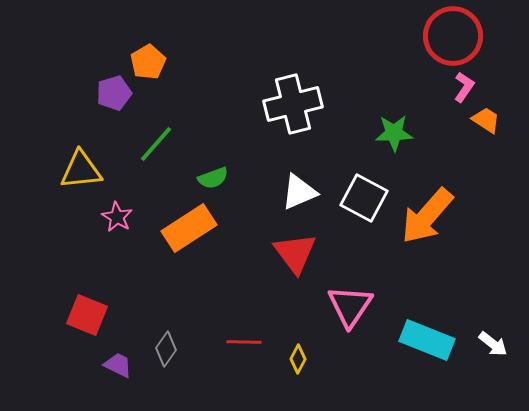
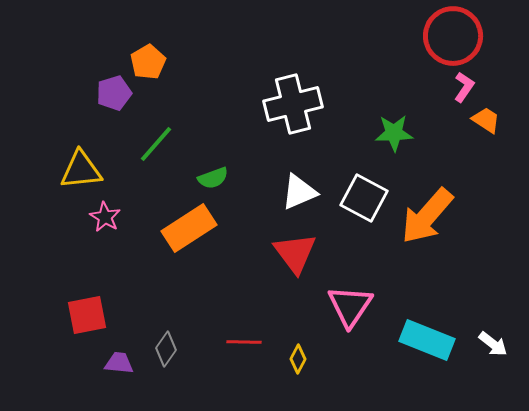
pink star: moved 12 px left
red square: rotated 33 degrees counterclockwise
purple trapezoid: moved 1 px right, 2 px up; rotated 20 degrees counterclockwise
